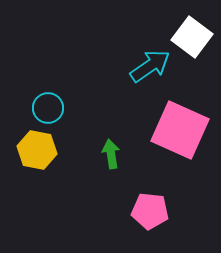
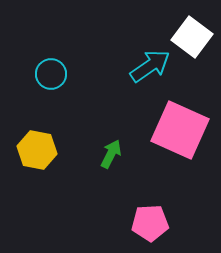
cyan circle: moved 3 px right, 34 px up
green arrow: rotated 36 degrees clockwise
pink pentagon: moved 12 px down; rotated 9 degrees counterclockwise
